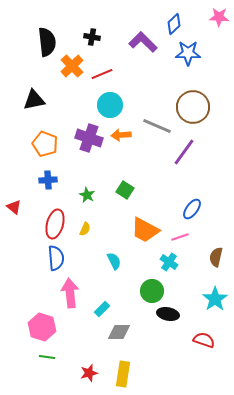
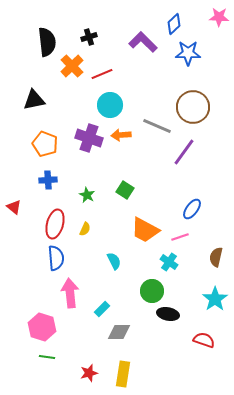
black cross: moved 3 px left; rotated 28 degrees counterclockwise
